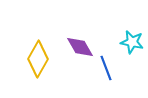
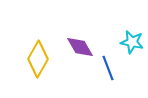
blue line: moved 2 px right
